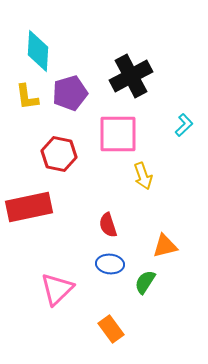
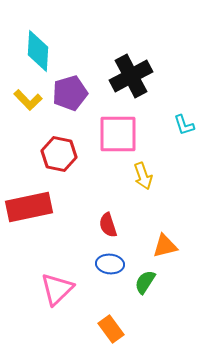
yellow L-shape: moved 1 px right, 3 px down; rotated 36 degrees counterclockwise
cyan L-shape: rotated 115 degrees clockwise
